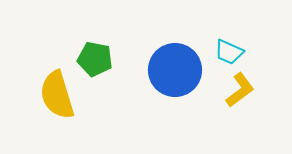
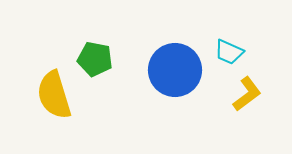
yellow L-shape: moved 7 px right, 4 px down
yellow semicircle: moved 3 px left
